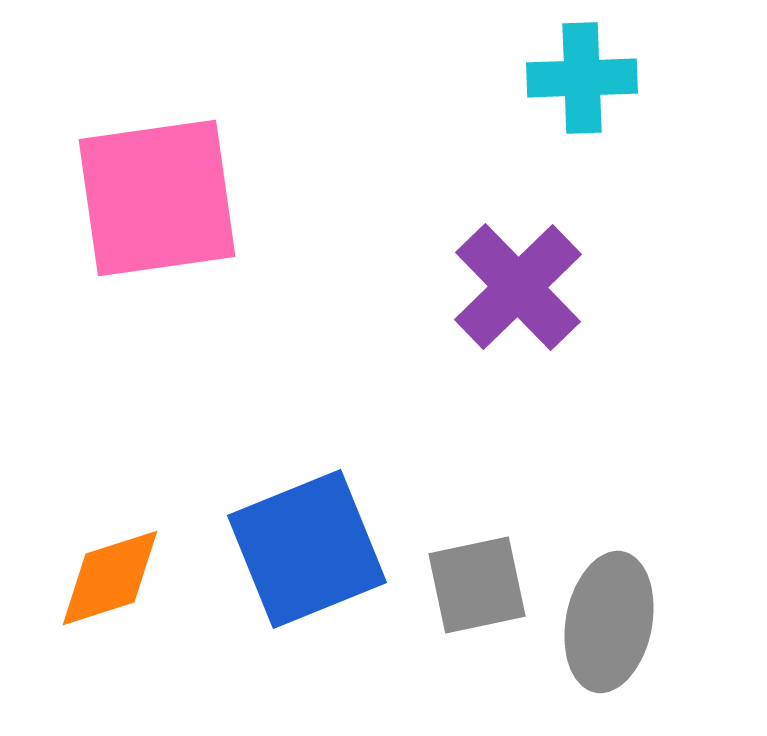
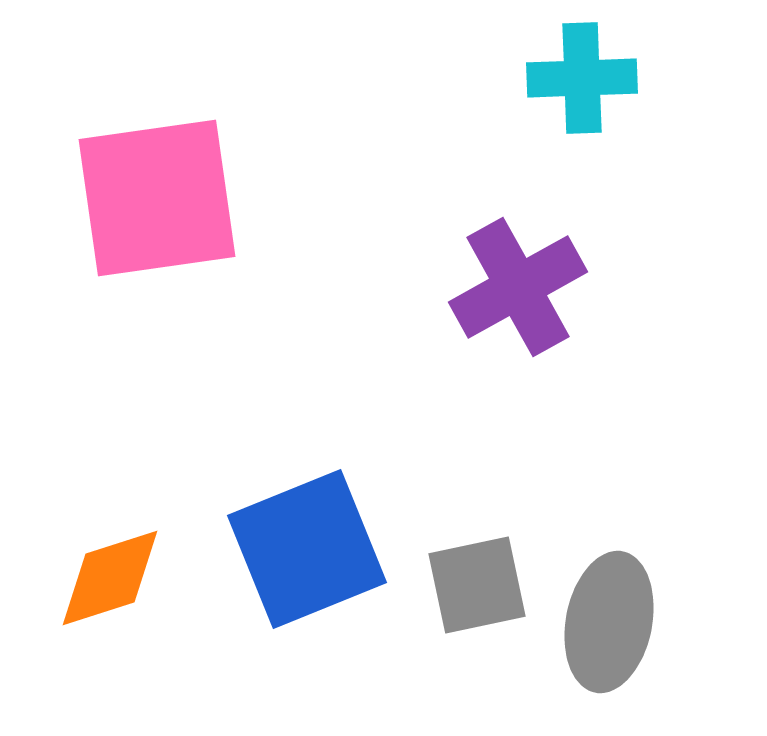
purple cross: rotated 15 degrees clockwise
